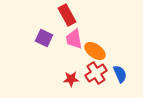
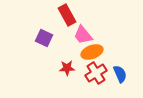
pink trapezoid: moved 9 px right, 4 px up; rotated 30 degrees counterclockwise
orange ellipse: moved 3 px left, 1 px down; rotated 55 degrees counterclockwise
red star: moved 4 px left, 11 px up
